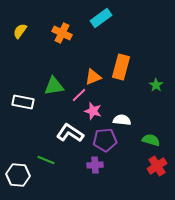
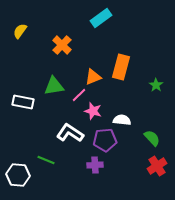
orange cross: moved 12 px down; rotated 18 degrees clockwise
green semicircle: moved 1 px right, 2 px up; rotated 30 degrees clockwise
